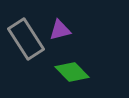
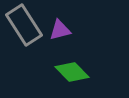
gray rectangle: moved 2 px left, 14 px up
